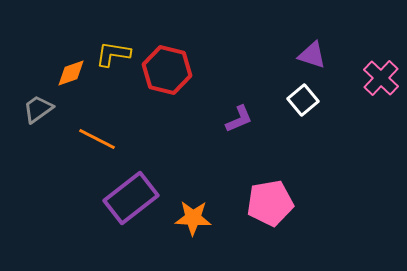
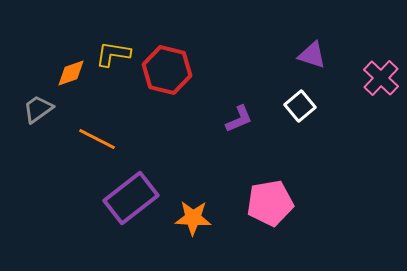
white square: moved 3 px left, 6 px down
